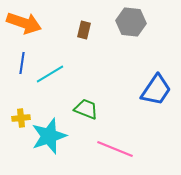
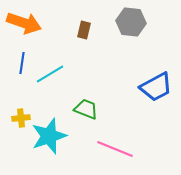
blue trapezoid: moved 3 px up; rotated 28 degrees clockwise
